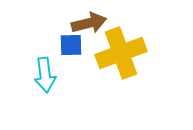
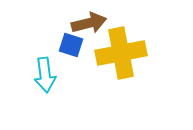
blue square: rotated 20 degrees clockwise
yellow cross: rotated 9 degrees clockwise
